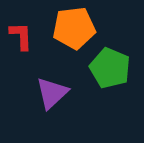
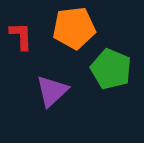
green pentagon: moved 1 px right, 1 px down
purple triangle: moved 2 px up
